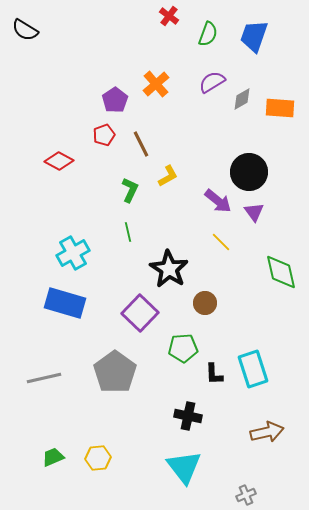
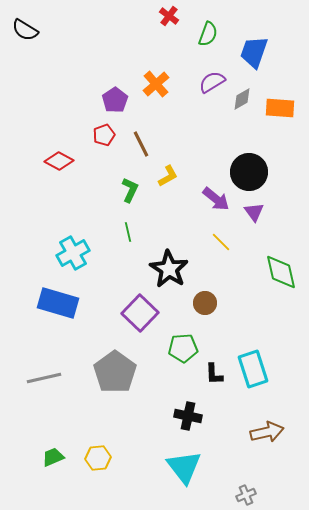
blue trapezoid: moved 16 px down
purple arrow: moved 2 px left, 2 px up
blue rectangle: moved 7 px left
